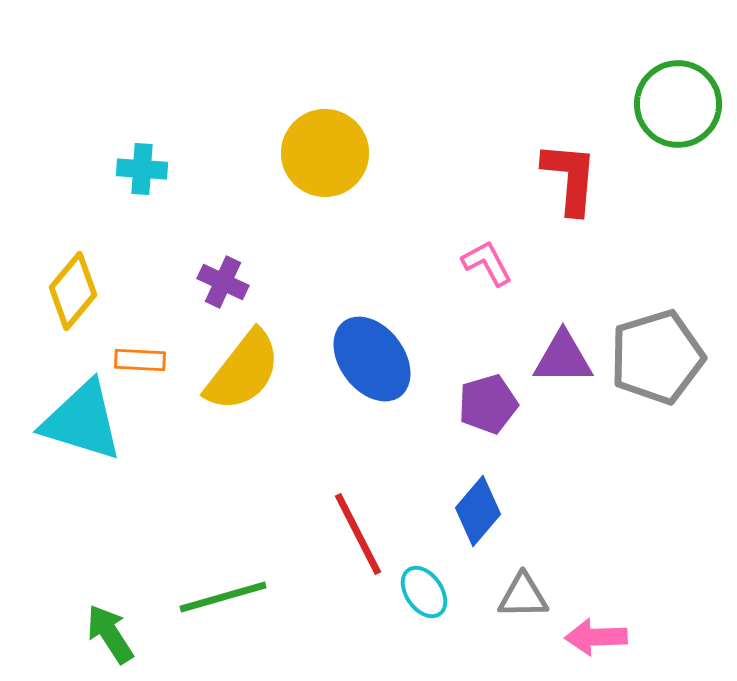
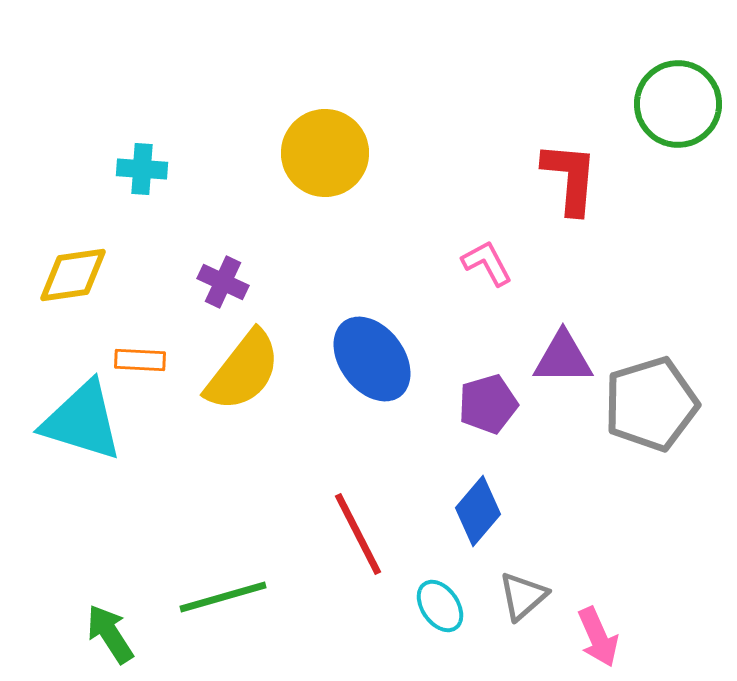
yellow diamond: moved 16 px up; rotated 42 degrees clockwise
gray pentagon: moved 6 px left, 47 px down
cyan ellipse: moved 16 px right, 14 px down
gray triangle: rotated 40 degrees counterclockwise
pink arrow: moved 2 px right; rotated 112 degrees counterclockwise
